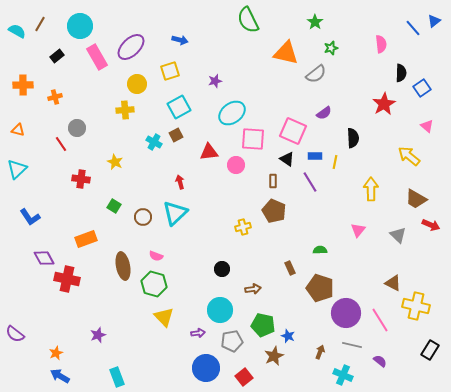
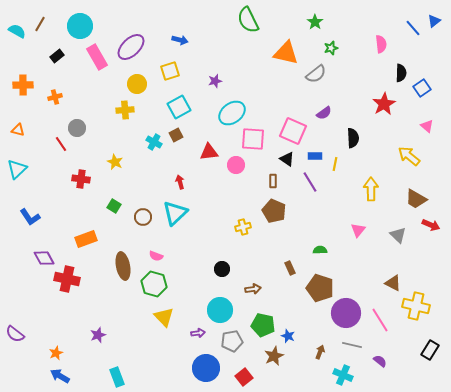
yellow line at (335, 162): moved 2 px down
